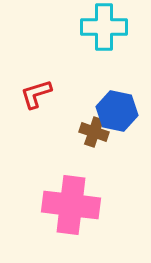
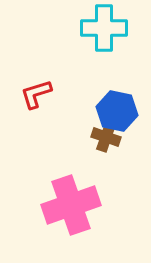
cyan cross: moved 1 px down
brown cross: moved 12 px right, 5 px down
pink cross: rotated 26 degrees counterclockwise
